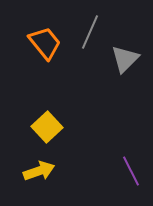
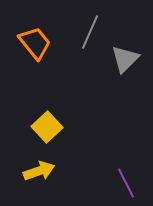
orange trapezoid: moved 10 px left
purple line: moved 5 px left, 12 px down
